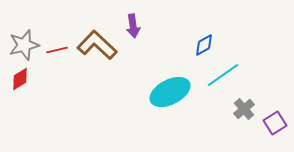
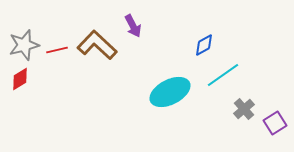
purple arrow: rotated 20 degrees counterclockwise
